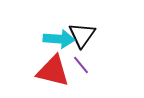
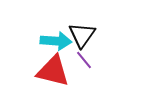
cyan arrow: moved 3 px left, 2 px down
purple line: moved 3 px right, 5 px up
